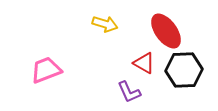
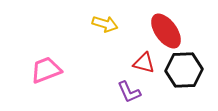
red triangle: rotated 15 degrees counterclockwise
